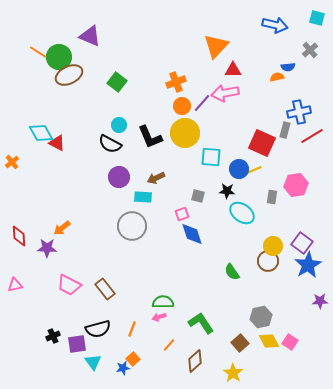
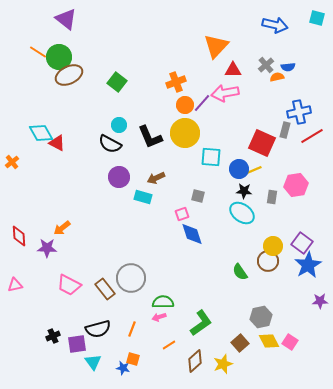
purple triangle at (90, 36): moved 24 px left, 17 px up; rotated 15 degrees clockwise
gray cross at (310, 50): moved 44 px left, 15 px down
orange circle at (182, 106): moved 3 px right, 1 px up
black star at (227, 191): moved 17 px right
cyan rectangle at (143, 197): rotated 12 degrees clockwise
gray circle at (132, 226): moved 1 px left, 52 px down
green semicircle at (232, 272): moved 8 px right
green L-shape at (201, 323): rotated 88 degrees clockwise
orange line at (169, 345): rotated 16 degrees clockwise
orange square at (133, 359): rotated 32 degrees counterclockwise
blue star at (123, 368): rotated 24 degrees clockwise
yellow star at (233, 373): moved 10 px left, 9 px up; rotated 18 degrees clockwise
